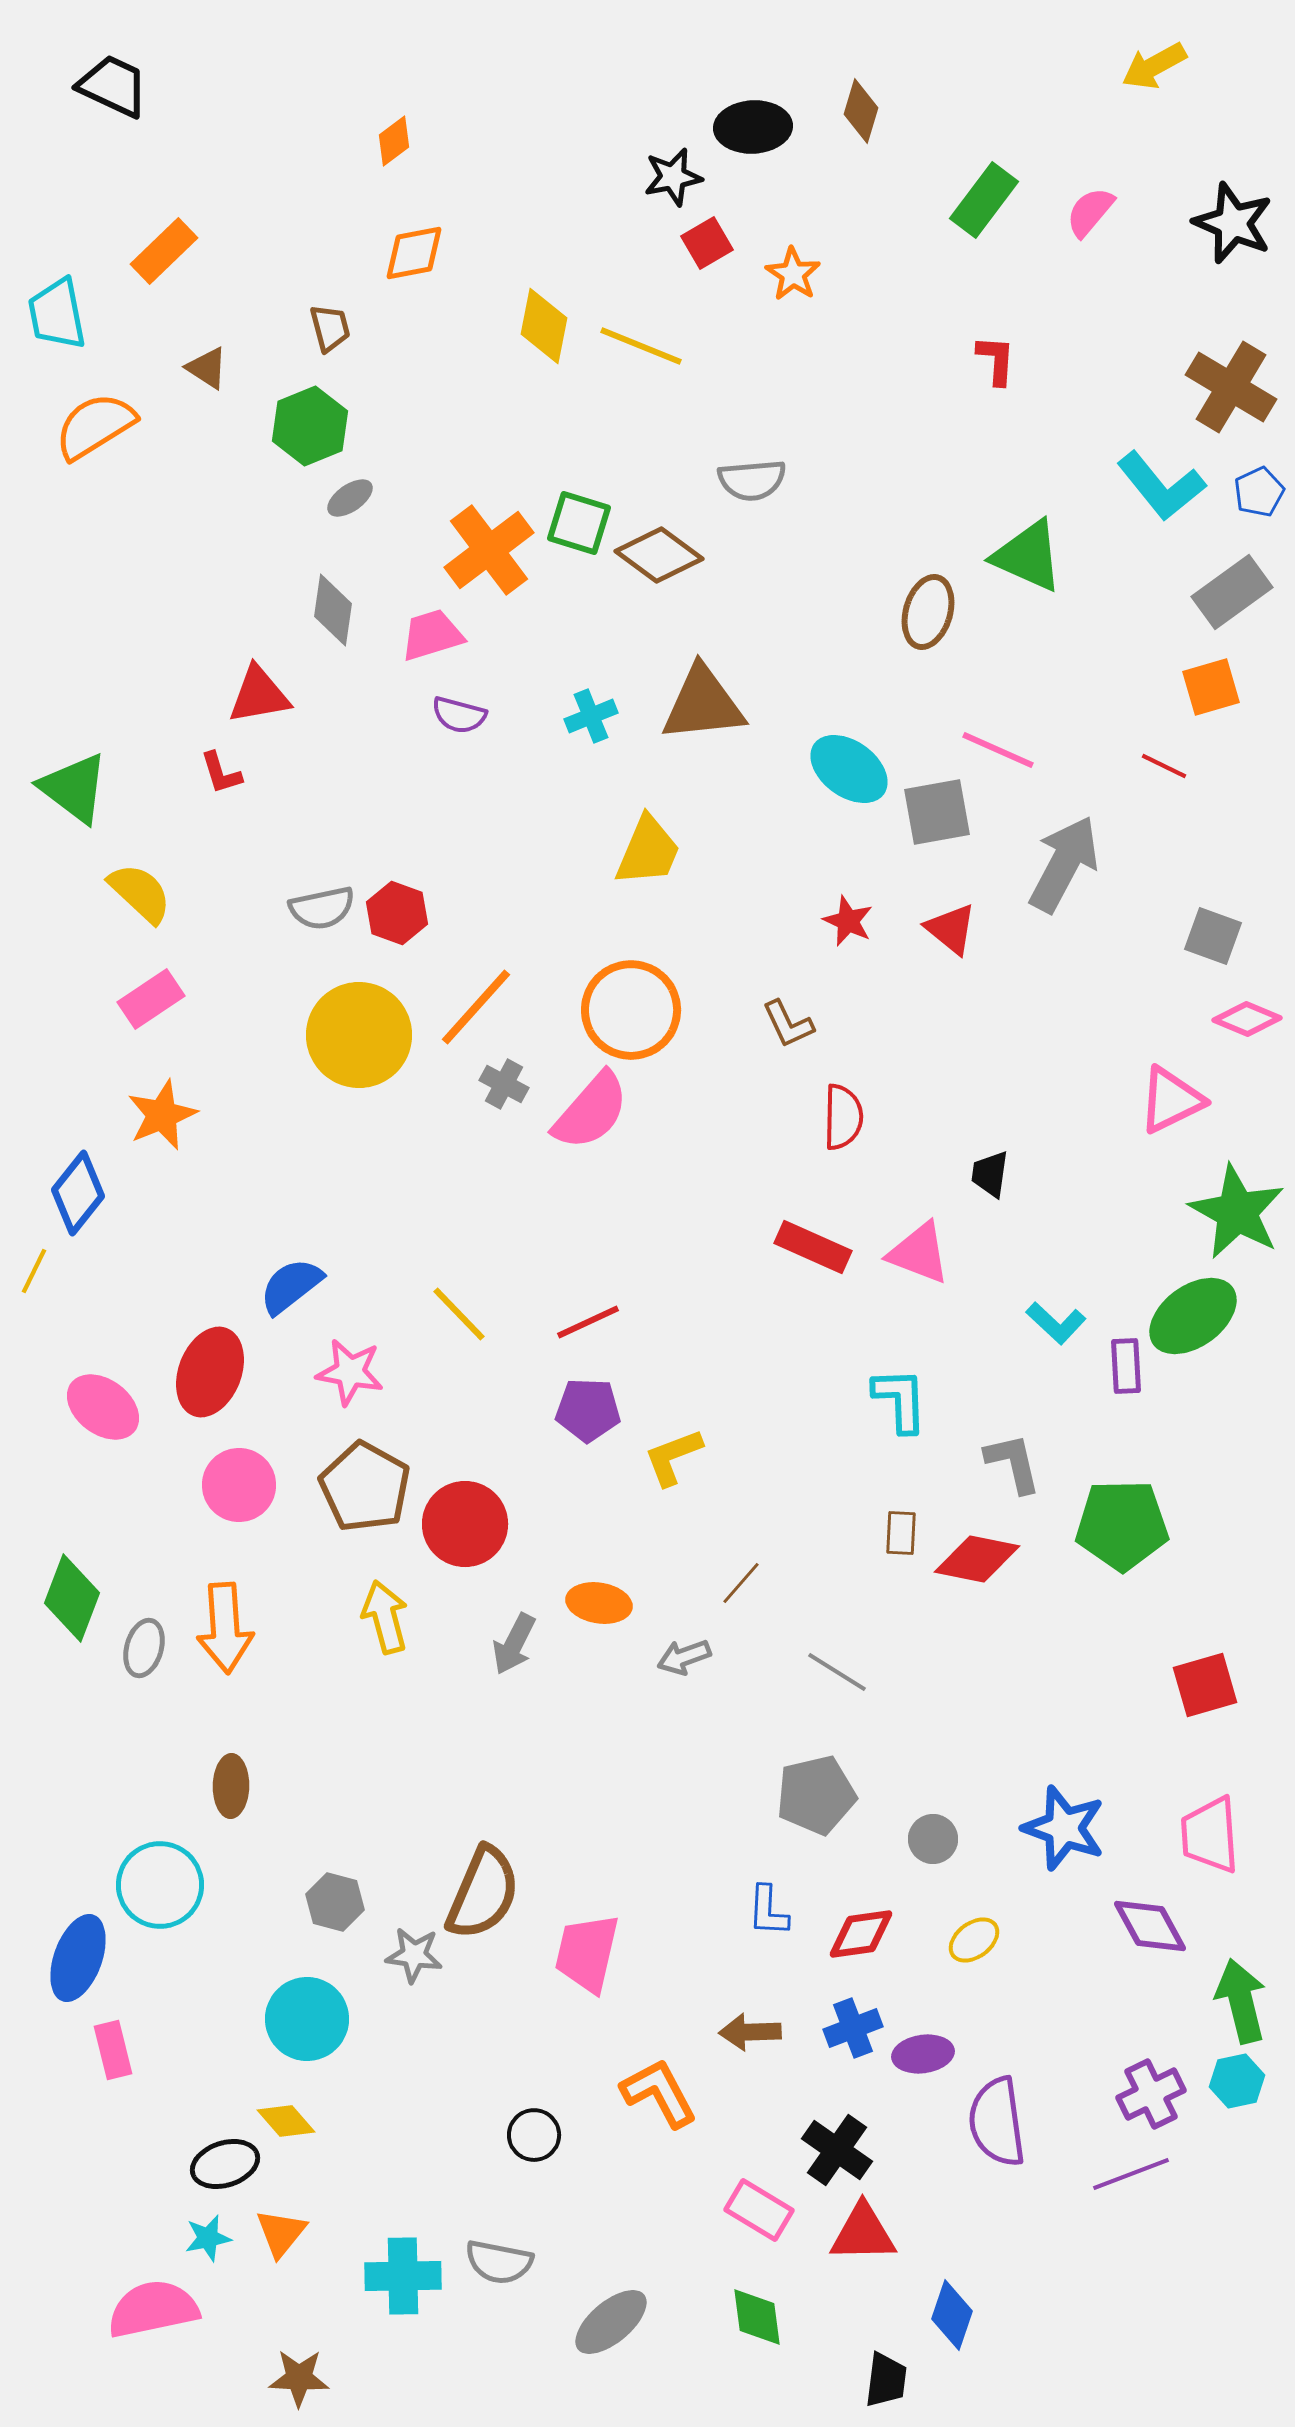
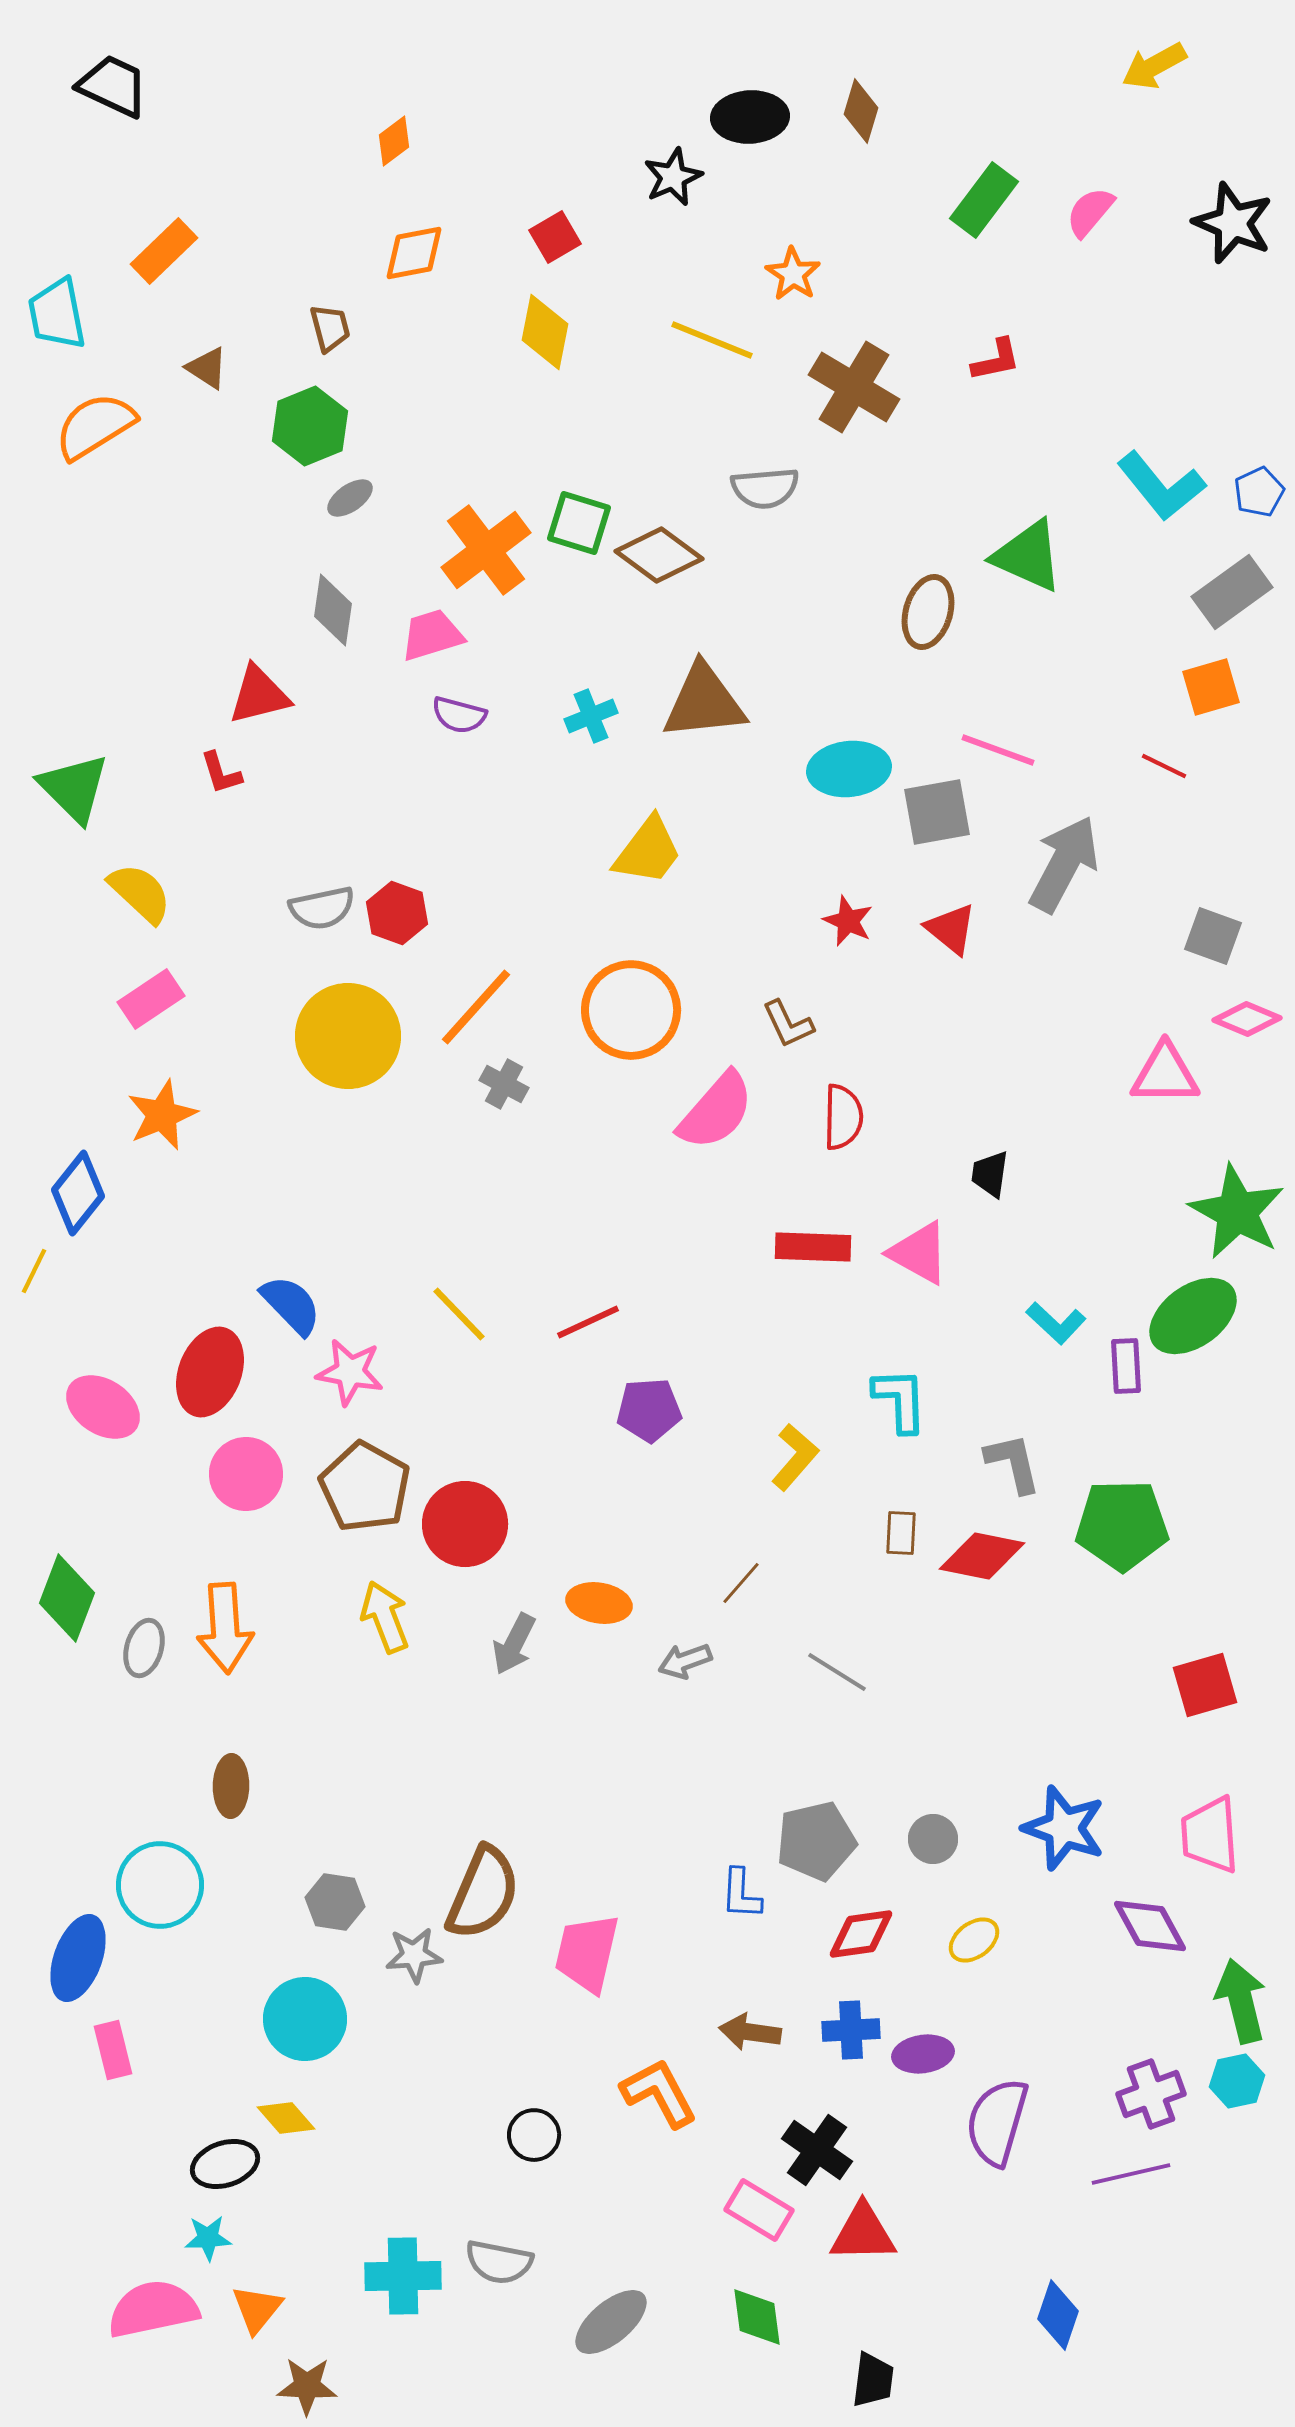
black ellipse at (753, 127): moved 3 px left, 10 px up
black star at (673, 177): rotated 12 degrees counterclockwise
red square at (707, 243): moved 152 px left, 6 px up
yellow diamond at (544, 326): moved 1 px right, 6 px down
yellow line at (641, 346): moved 71 px right, 6 px up
red L-shape at (996, 360): rotated 74 degrees clockwise
brown cross at (1231, 387): moved 377 px left
gray semicircle at (752, 480): moved 13 px right, 8 px down
orange cross at (489, 550): moved 3 px left
red triangle at (259, 695): rotated 4 degrees counterclockwise
brown triangle at (703, 704): moved 1 px right, 2 px up
pink line at (998, 750): rotated 4 degrees counterclockwise
cyan ellipse at (849, 769): rotated 42 degrees counterclockwise
green triangle at (74, 788): rotated 8 degrees clockwise
yellow trapezoid at (648, 851): rotated 14 degrees clockwise
yellow circle at (359, 1035): moved 11 px left, 1 px down
pink triangle at (1171, 1100): moved 6 px left, 26 px up; rotated 26 degrees clockwise
pink semicircle at (591, 1111): moved 125 px right
red rectangle at (813, 1247): rotated 22 degrees counterclockwise
pink triangle at (919, 1253): rotated 8 degrees clockwise
blue semicircle at (291, 1286): moved 19 px down; rotated 84 degrees clockwise
pink ellipse at (103, 1407): rotated 4 degrees counterclockwise
purple pentagon at (588, 1410): moved 61 px right; rotated 6 degrees counterclockwise
yellow L-shape at (673, 1457): moved 122 px right; rotated 152 degrees clockwise
pink circle at (239, 1485): moved 7 px right, 11 px up
red diamond at (977, 1559): moved 5 px right, 3 px up
green diamond at (72, 1598): moved 5 px left
yellow arrow at (385, 1617): rotated 6 degrees counterclockwise
gray arrow at (684, 1657): moved 1 px right, 4 px down
gray pentagon at (816, 1795): moved 46 px down
gray hexagon at (335, 1902): rotated 6 degrees counterclockwise
blue L-shape at (768, 1911): moved 27 px left, 17 px up
gray star at (414, 1955): rotated 12 degrees counterclockwise
cyan circle at (307, 2019): moved 2 px left
blue cross at (853, 2028): moved 2 px left, 2 px down; rotated 18 degrees clockwise
brown arrow at (750, 2032): rotated 10 degrees clockwise
purple cross at (1151, 2094): rotated 6 degrees clockwise
yellow diamond at (286, 2121): moved 3 px up
purple semicircle at (997, 2122): rotated 24 degrees clockwise
black cross at (837, 2150): moved 20 px left
purple line at (1131, 2174): rotated 8 degrees clockwise
orange triangle at (281, 2233): moved 24 px left, 76 px down
cyan star at (208, 2238): rotated 9 degrees clockwise
blue diamond at (952, 2315): moved 106 px right
brown star at (299, 2378): moved 8 px right, 8 px down
black trapezoid at (886, 2380): moved 13 px left
